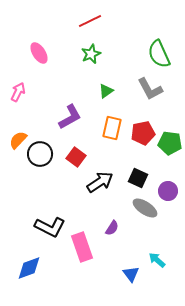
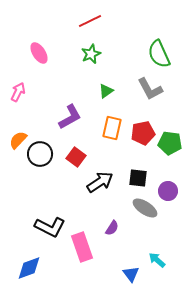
black square: rotated 18 degrees counterclockwise
